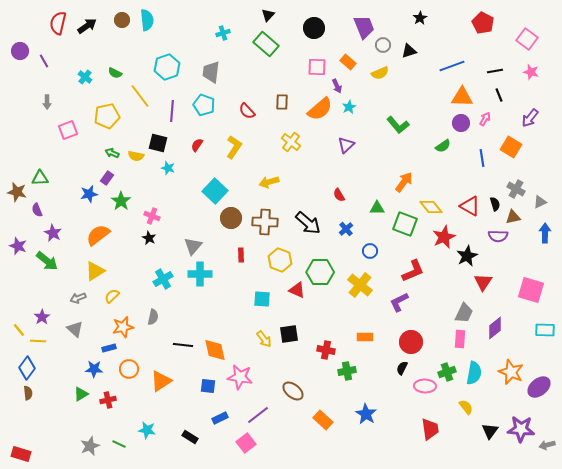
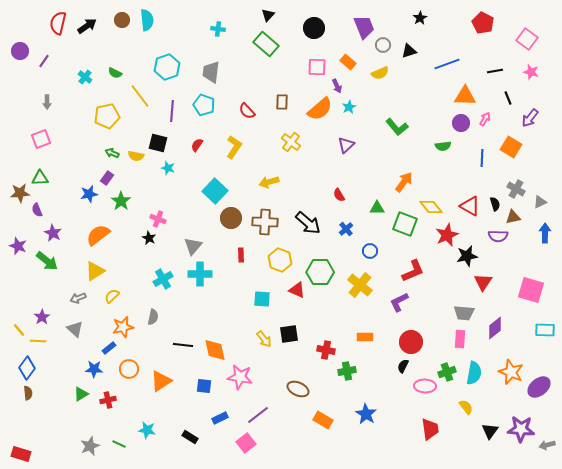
cyan cross at (223, 33): moved 5 px left, 4 px up; rotated 24 degrees clockwise
purple line at (44, 61): rotated 64 degrees clockwise
blue line at (452, 66): moved 5 px left, 2 px up
black line at (499, 95): moved 9 px right, 3 px down
orange triangle at (462, 97): moved 3 px right, 1 px up
green L-shape at (398, 125): moved 1 px left, 2 px down
pink square at (68, 130): moved 27 px left, 9 px down
green semicircle at (443, 146): rotated 28 degrees clockwise
blue line at (482, 158): rotated 12 degrees clockwise
brown star at (17, 192): moved 3 px right, 1 px down; rotated 18 degrees counterclockwise
pink cross at (152, 216): moved 6 px right, 3 px down
red star at (444, 237): moved 3 px right, 2 px up
black star at (467, 256): rotated 15 degrees clockwise
gray trapezoid at (464, 313): rotated 70 degrees clockwise
blue rectangle at (109, 348): rotated 24 degrees counterclockwise
black semicircle at (402, 368): moved 1 px right, 2 px up
blue square at (208, 386): moved 4 px left
brown ellipse at (293, 391): moved 5 px right, 2 px up; rotated 15 degrees counterclockwise
orange rectangle at (323, 420): rotated 12 degrees counterclockwise
